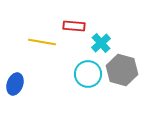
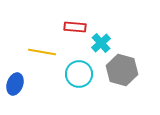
red rectangle: moved 1 px right, 1 px down
yellow line: moved 10 px down
cyan circle: moved 9 px left
